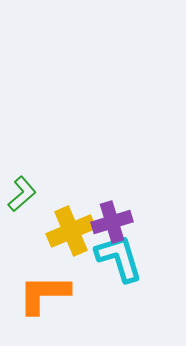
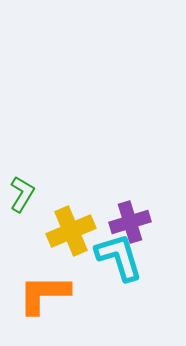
green L-shape: rotated 18 degrees counterclockwise
purple cross: moved 18 px right
cyan L-shape: moved 1 px up
